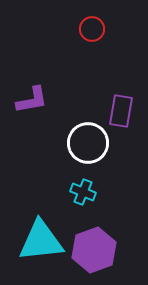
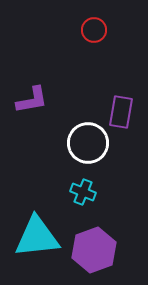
red circle: moved 2 px right, 1 px down
purple rectangle: moved 1 px down
cyan triangle: moved 4 px left, 4 px up
